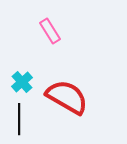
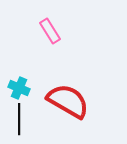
cyan cross: moved 3 px left, 6 px down; rotated 25 degrees counterclockwise
red semicircle: moved 1 px right, 4 px down
